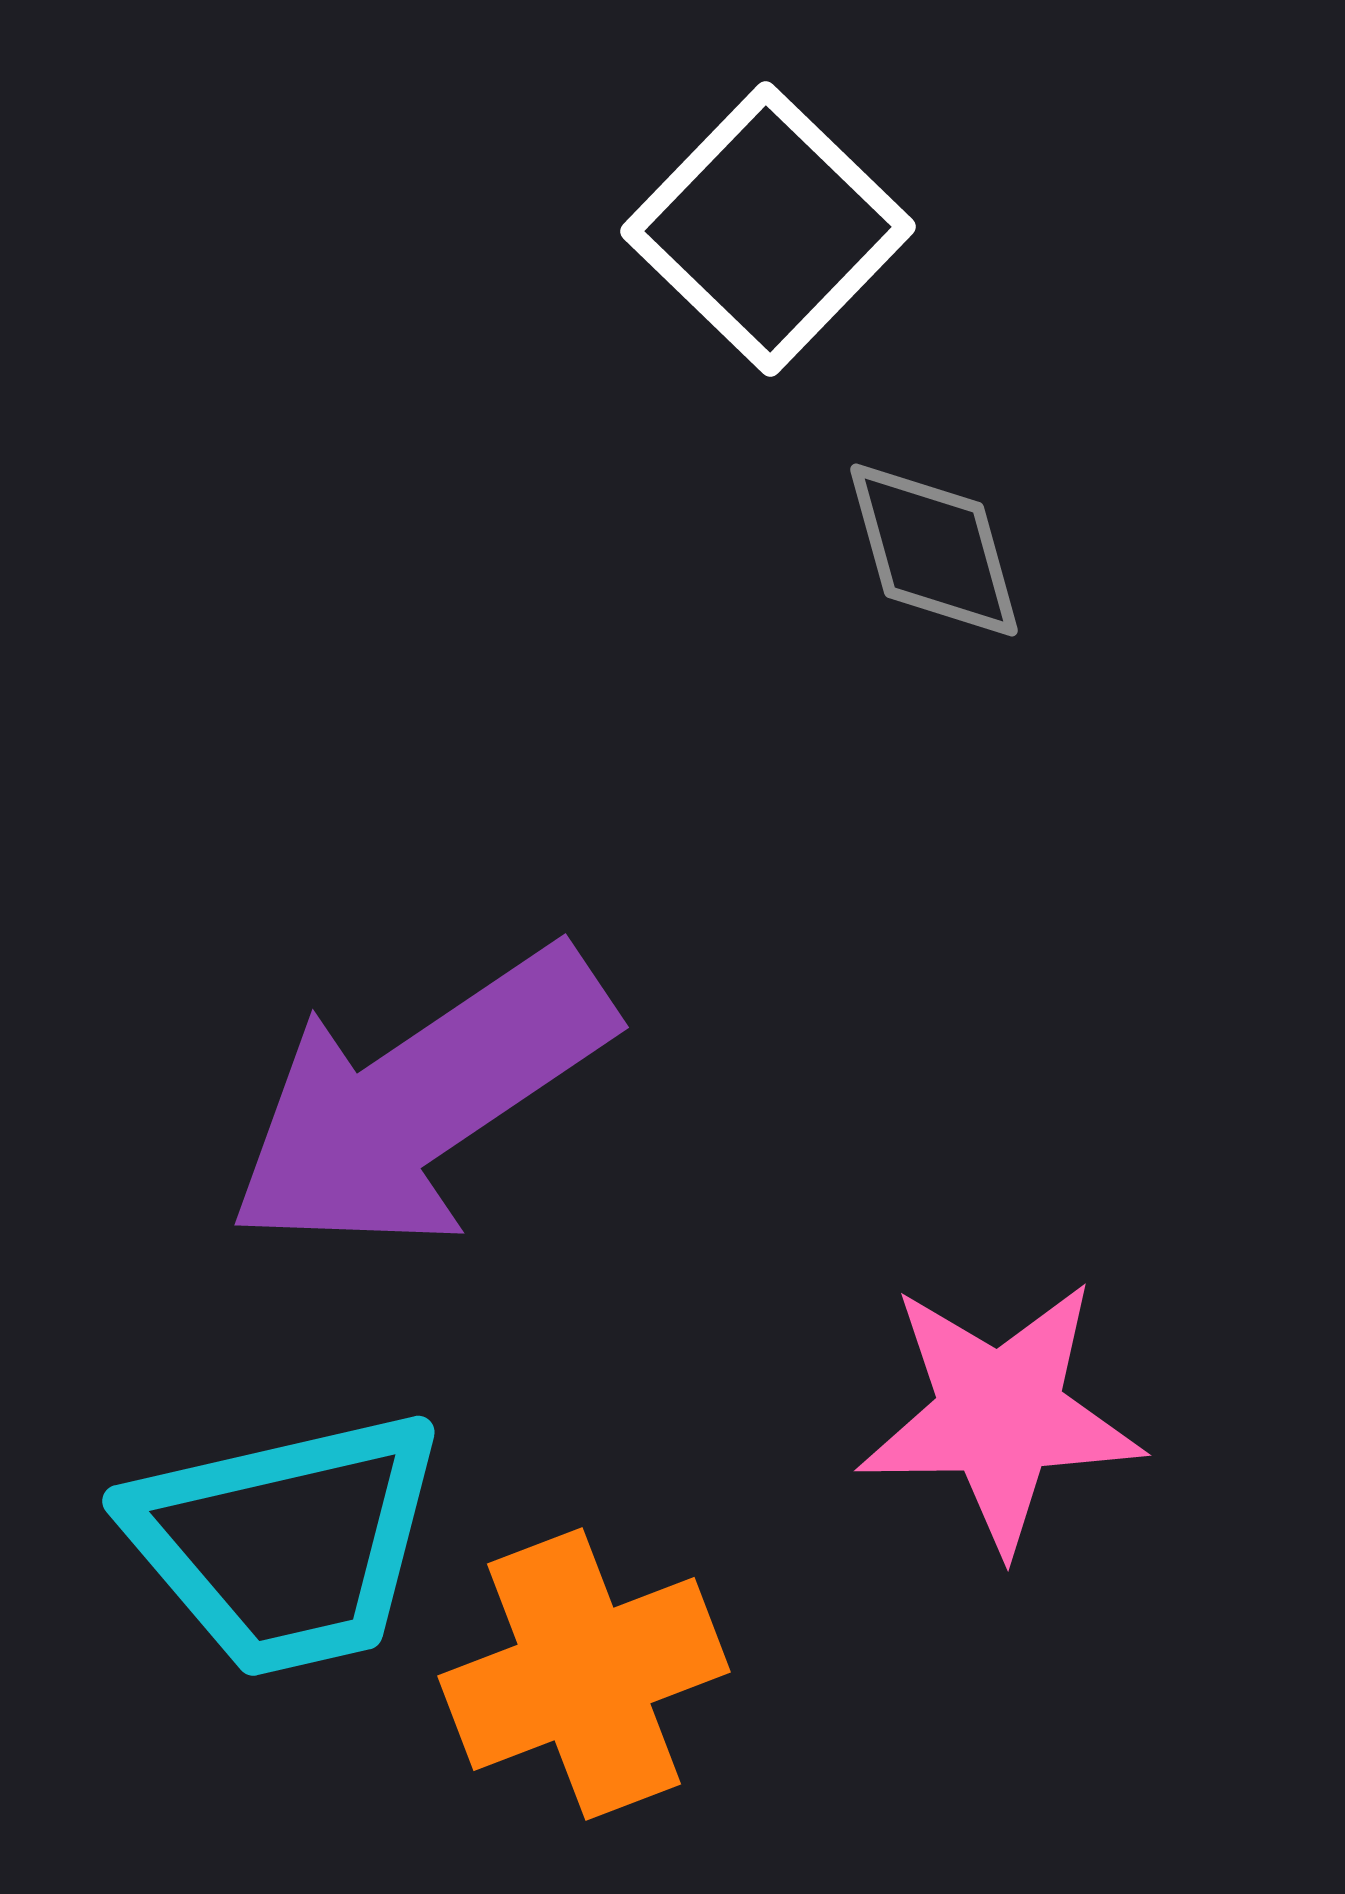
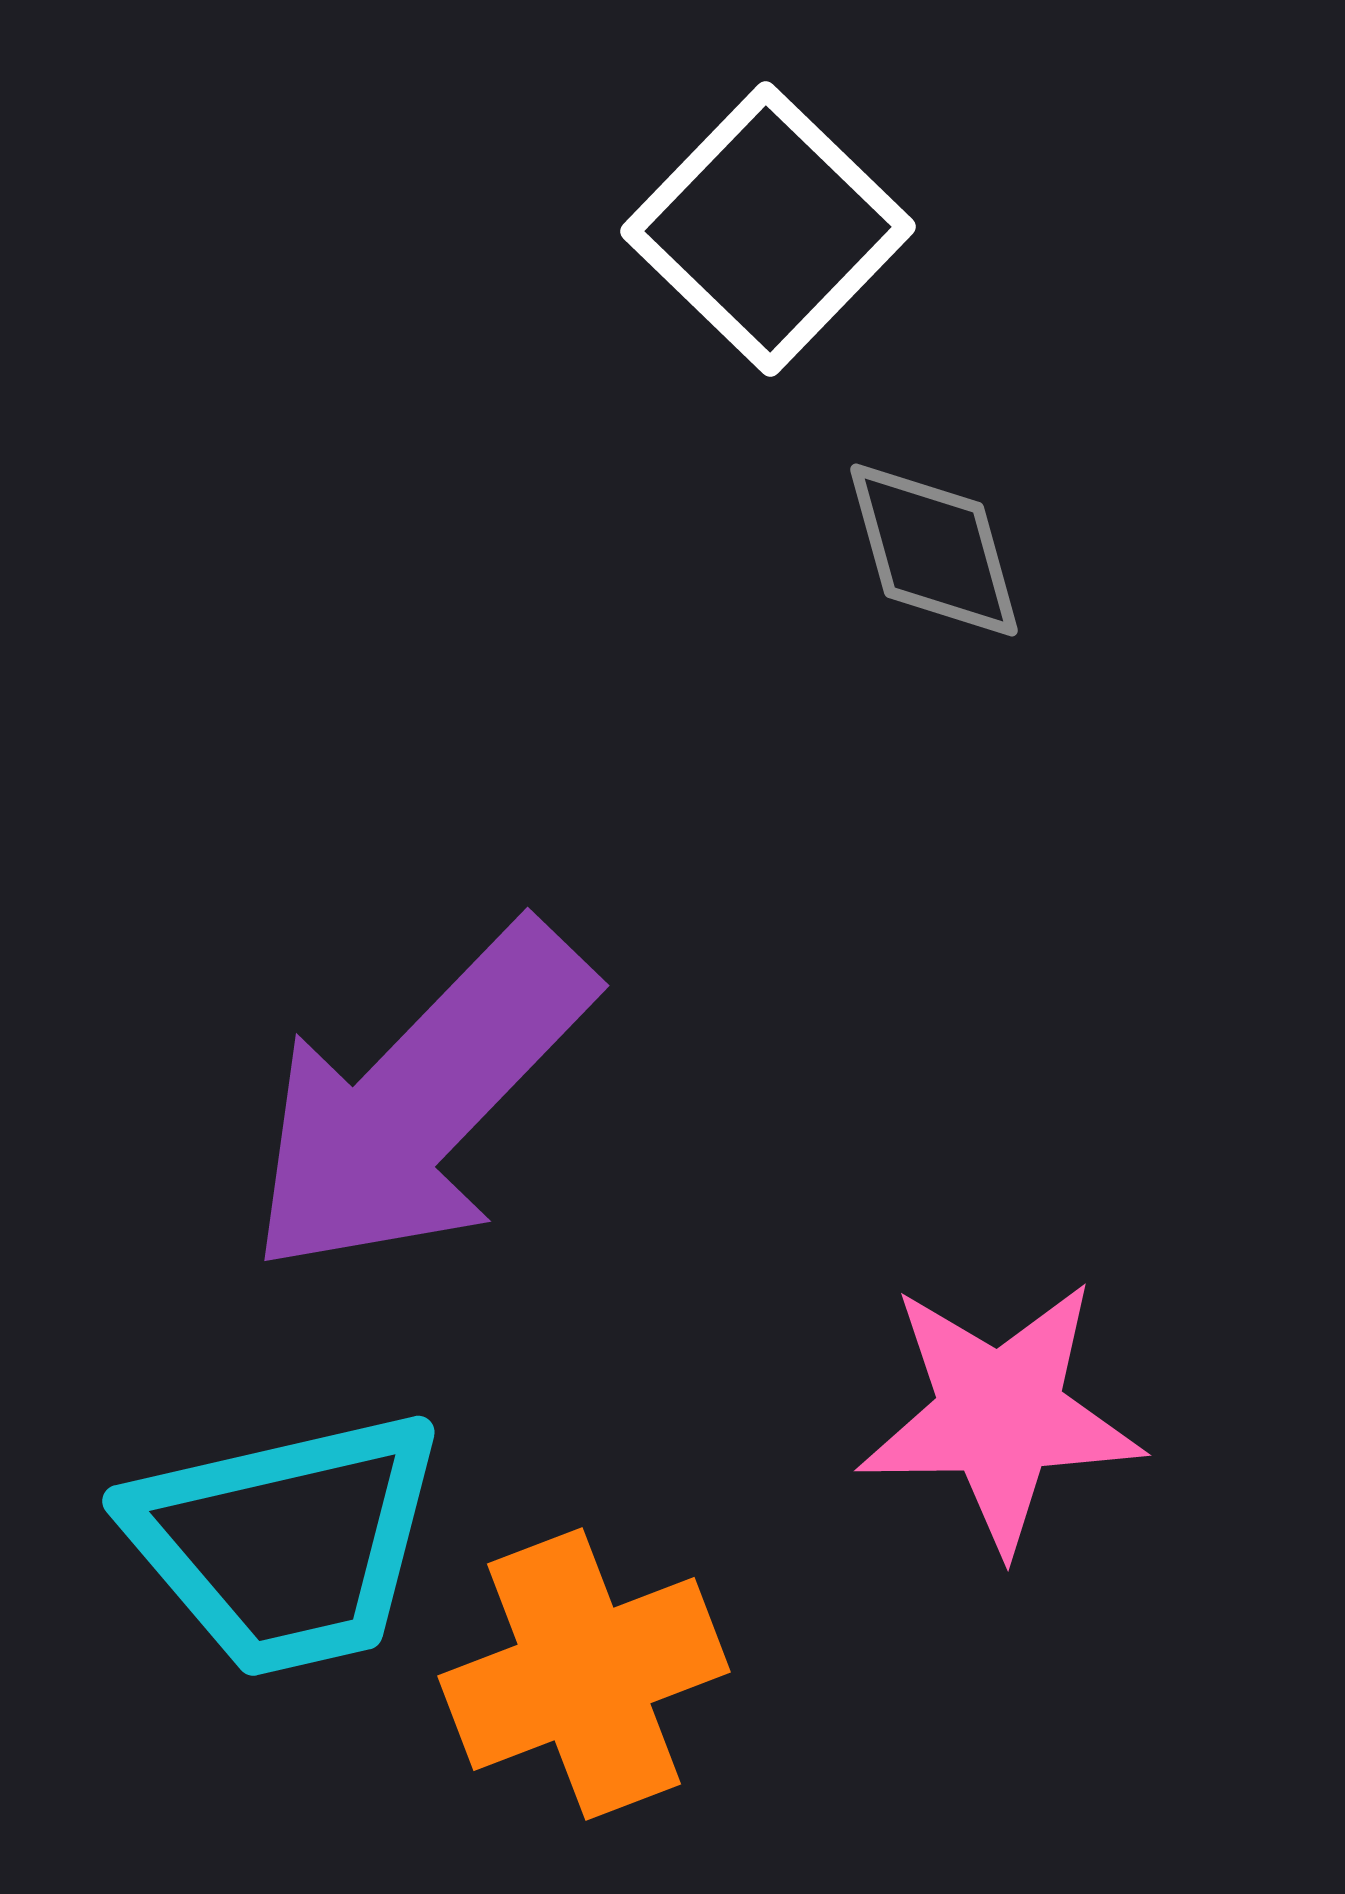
purple arrow: rotated 12 degrees counterclockwise
